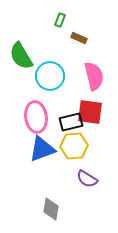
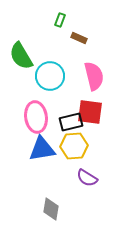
blue triangle: rotated 12 degrees clockwise
purple semicircle: moved 1 px up
